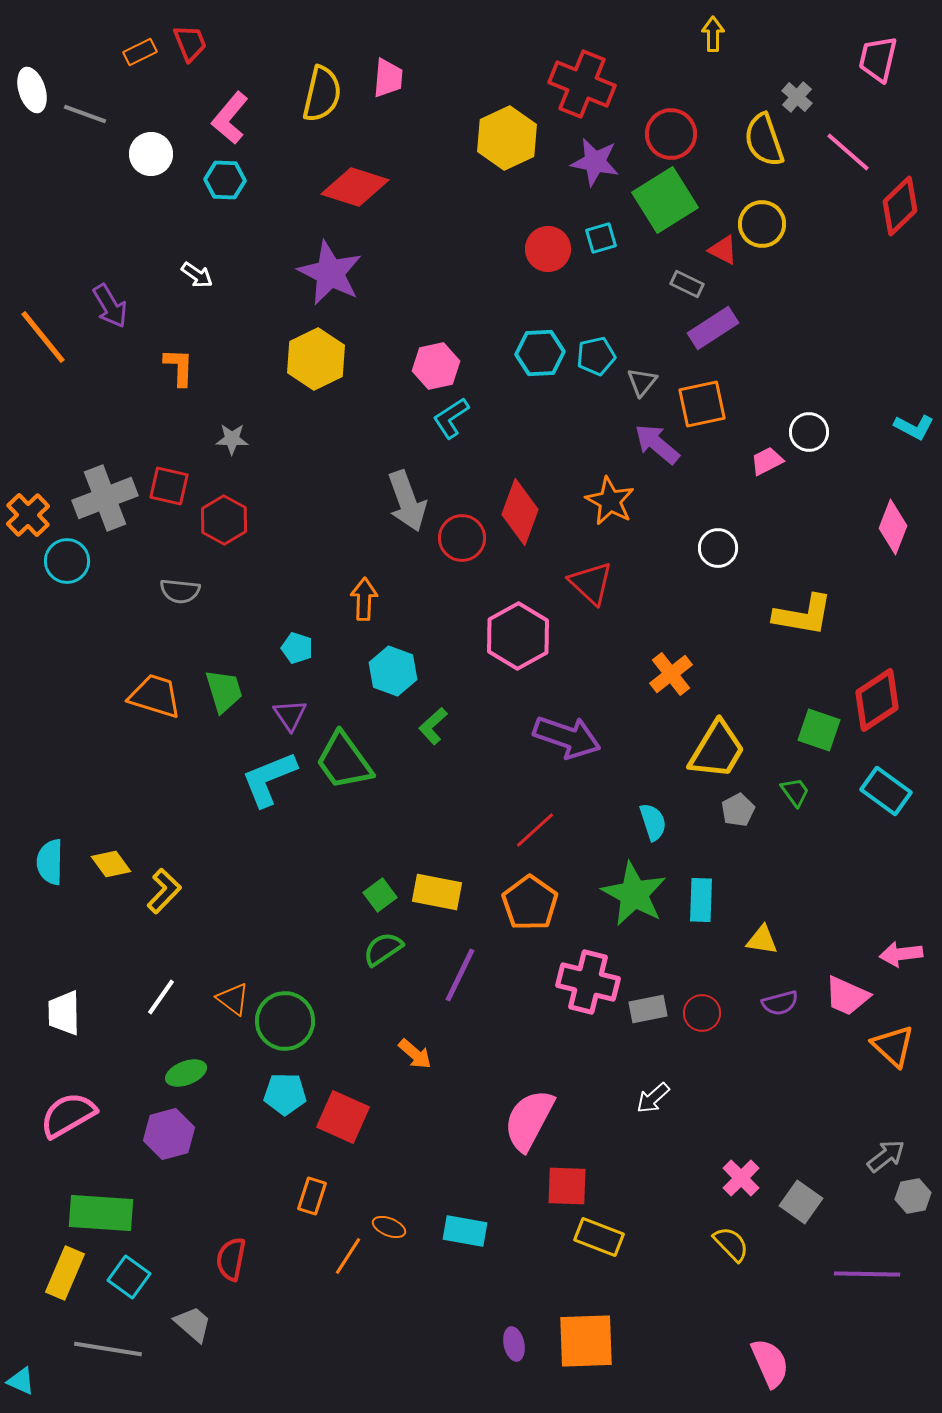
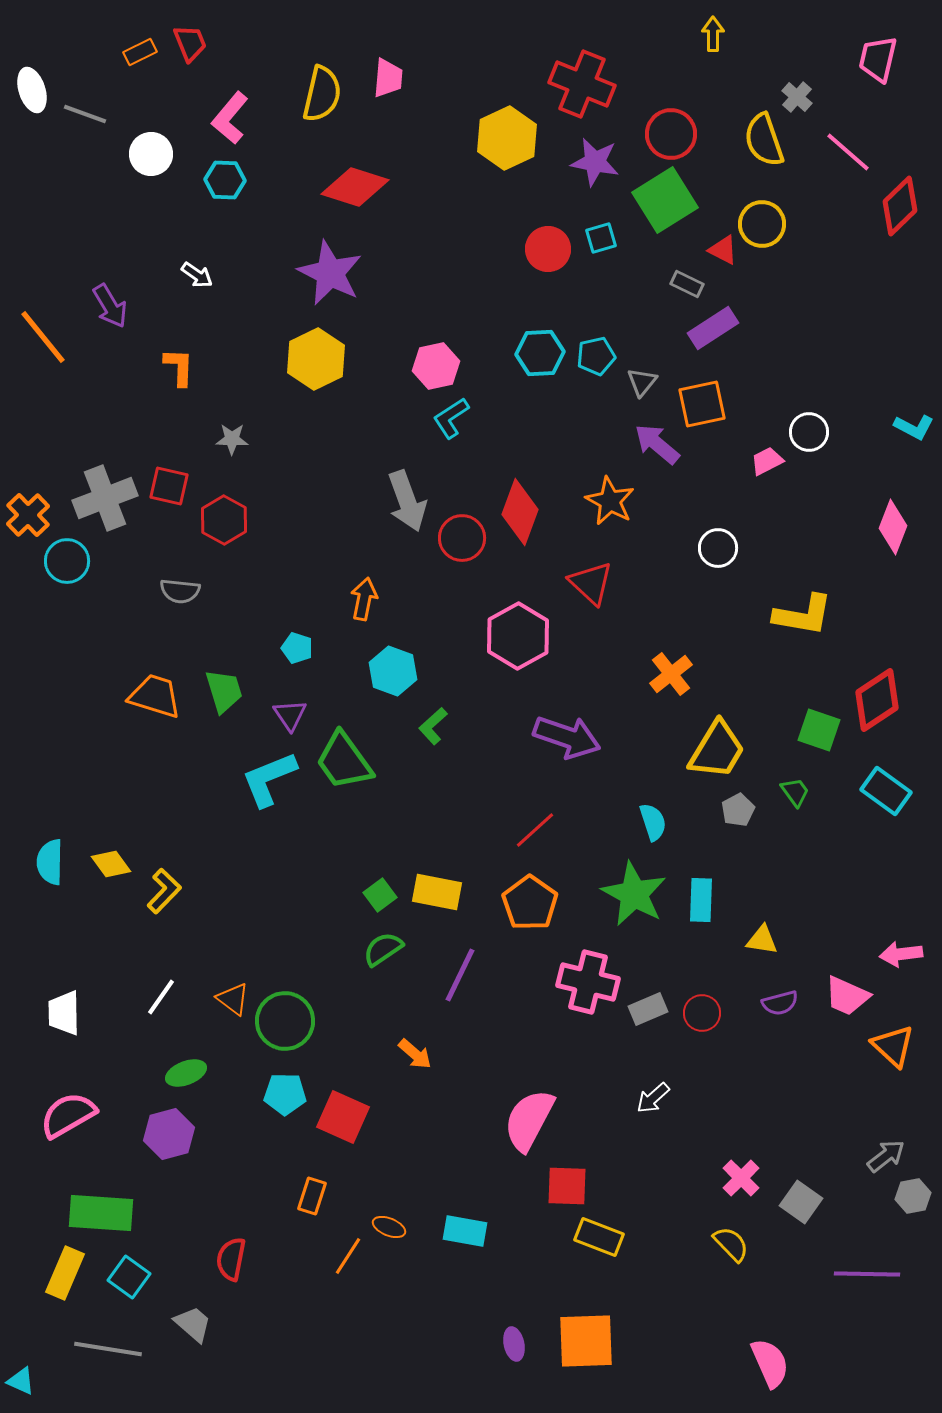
orange arrow at (364, 599): rotated 9 degrees clockwise
gray rectangle at (648, 1009): rotated 12 degrees counterclockwise
